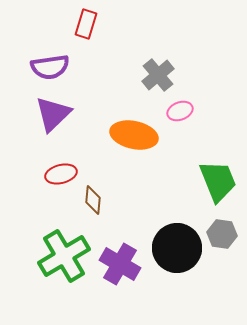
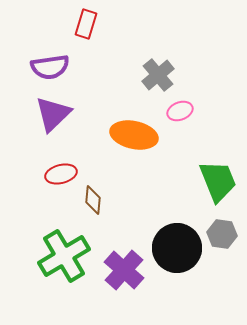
purple cross: moved 4 px right, 6 px down; rotated 12 degrees clockwise
